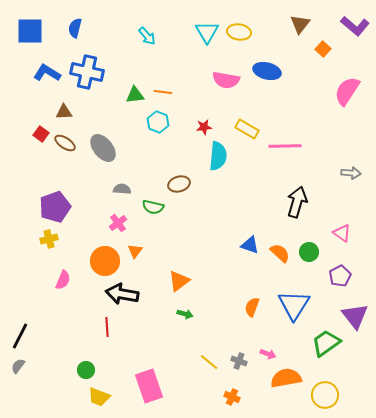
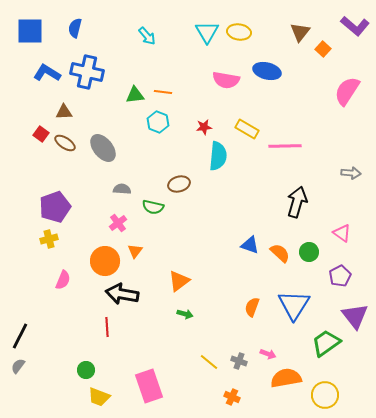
brown triangle at (300, 24): moved 8 px down
